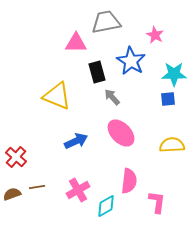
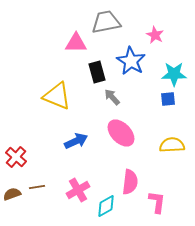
pink semicircle: moved 1 px right, 1 px down
